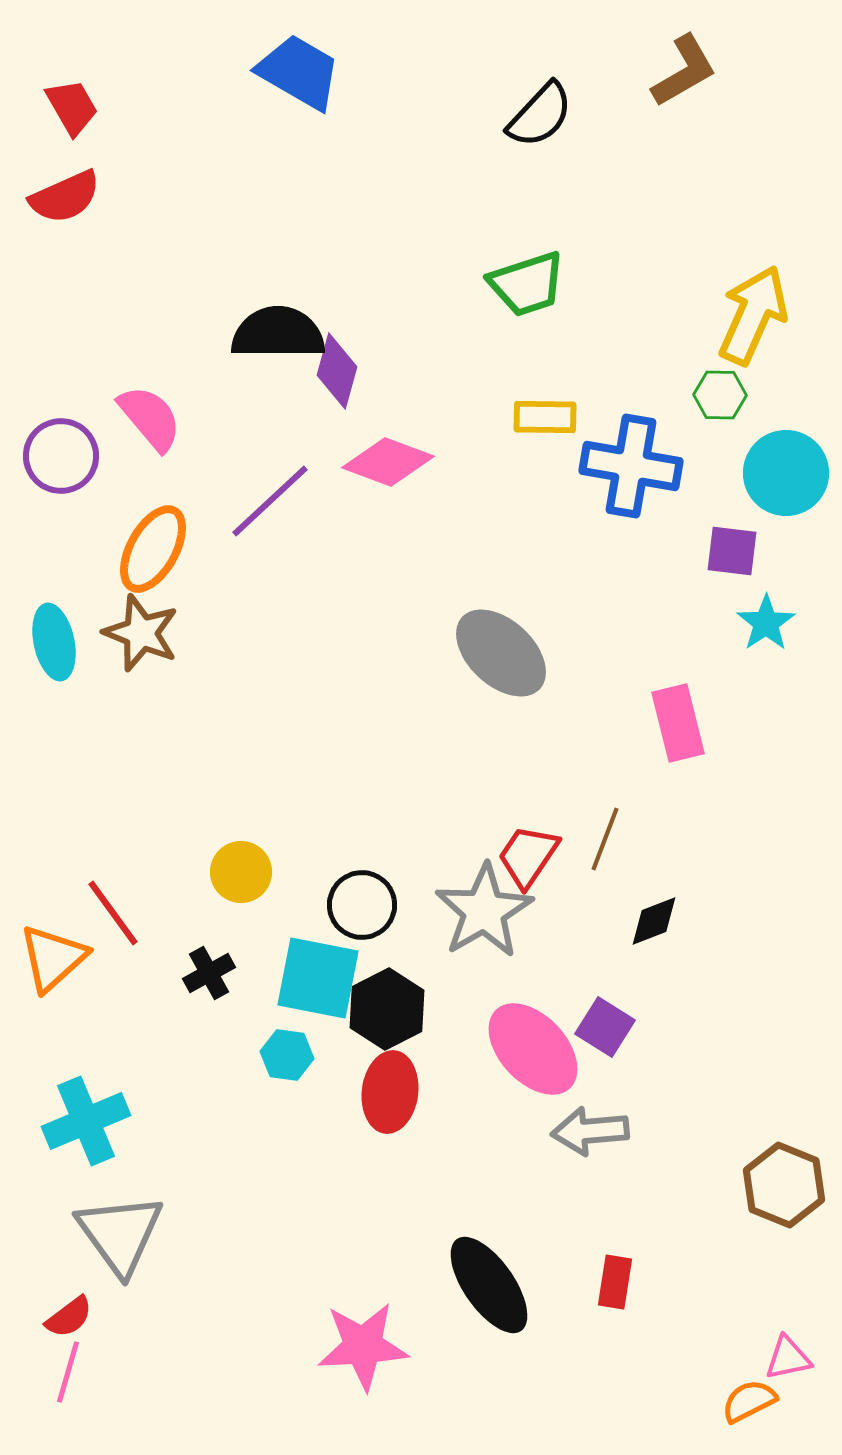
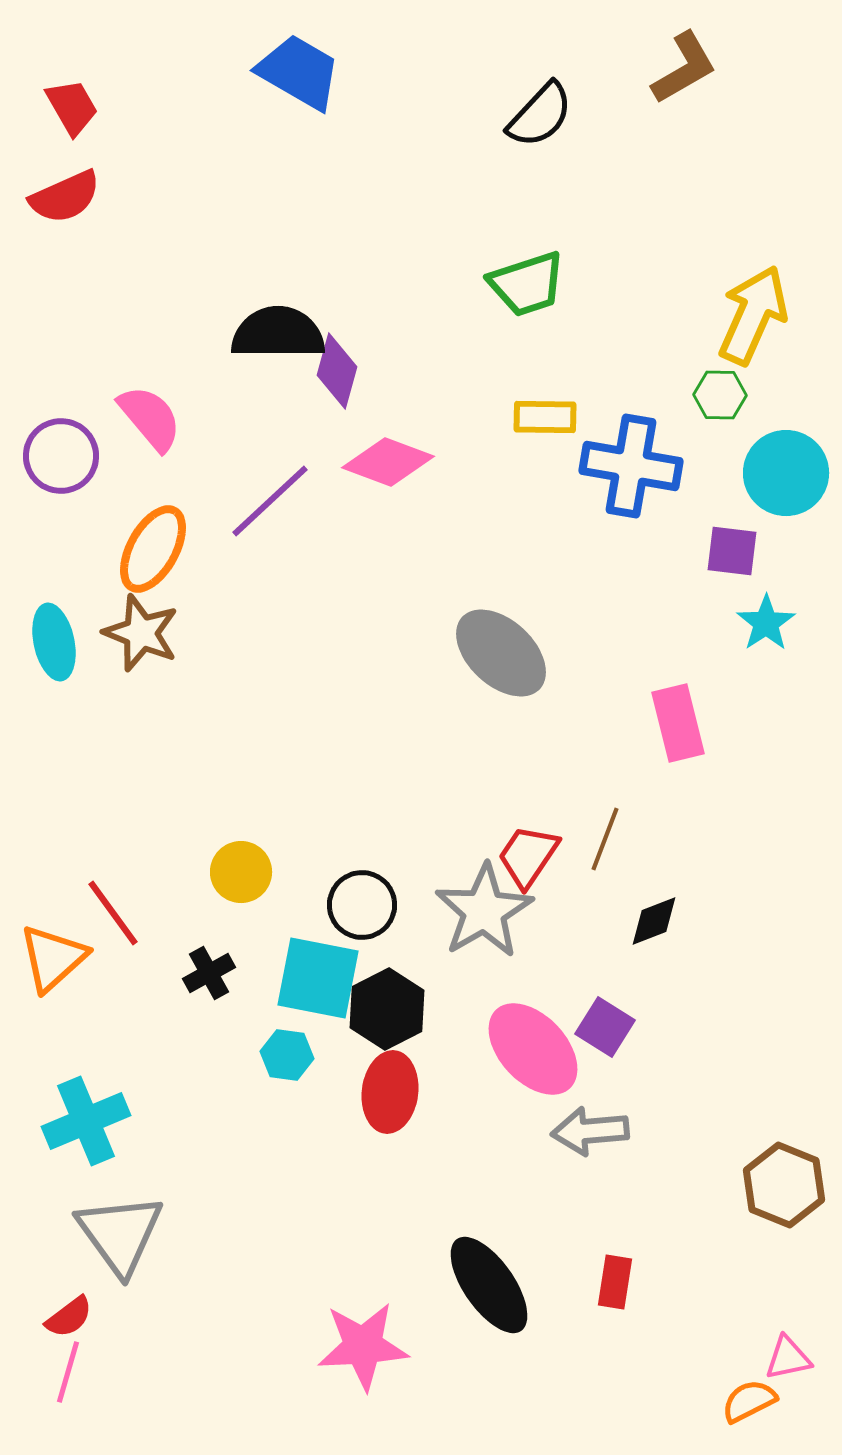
brown L-shape at (684, 71): moved 3 px up
